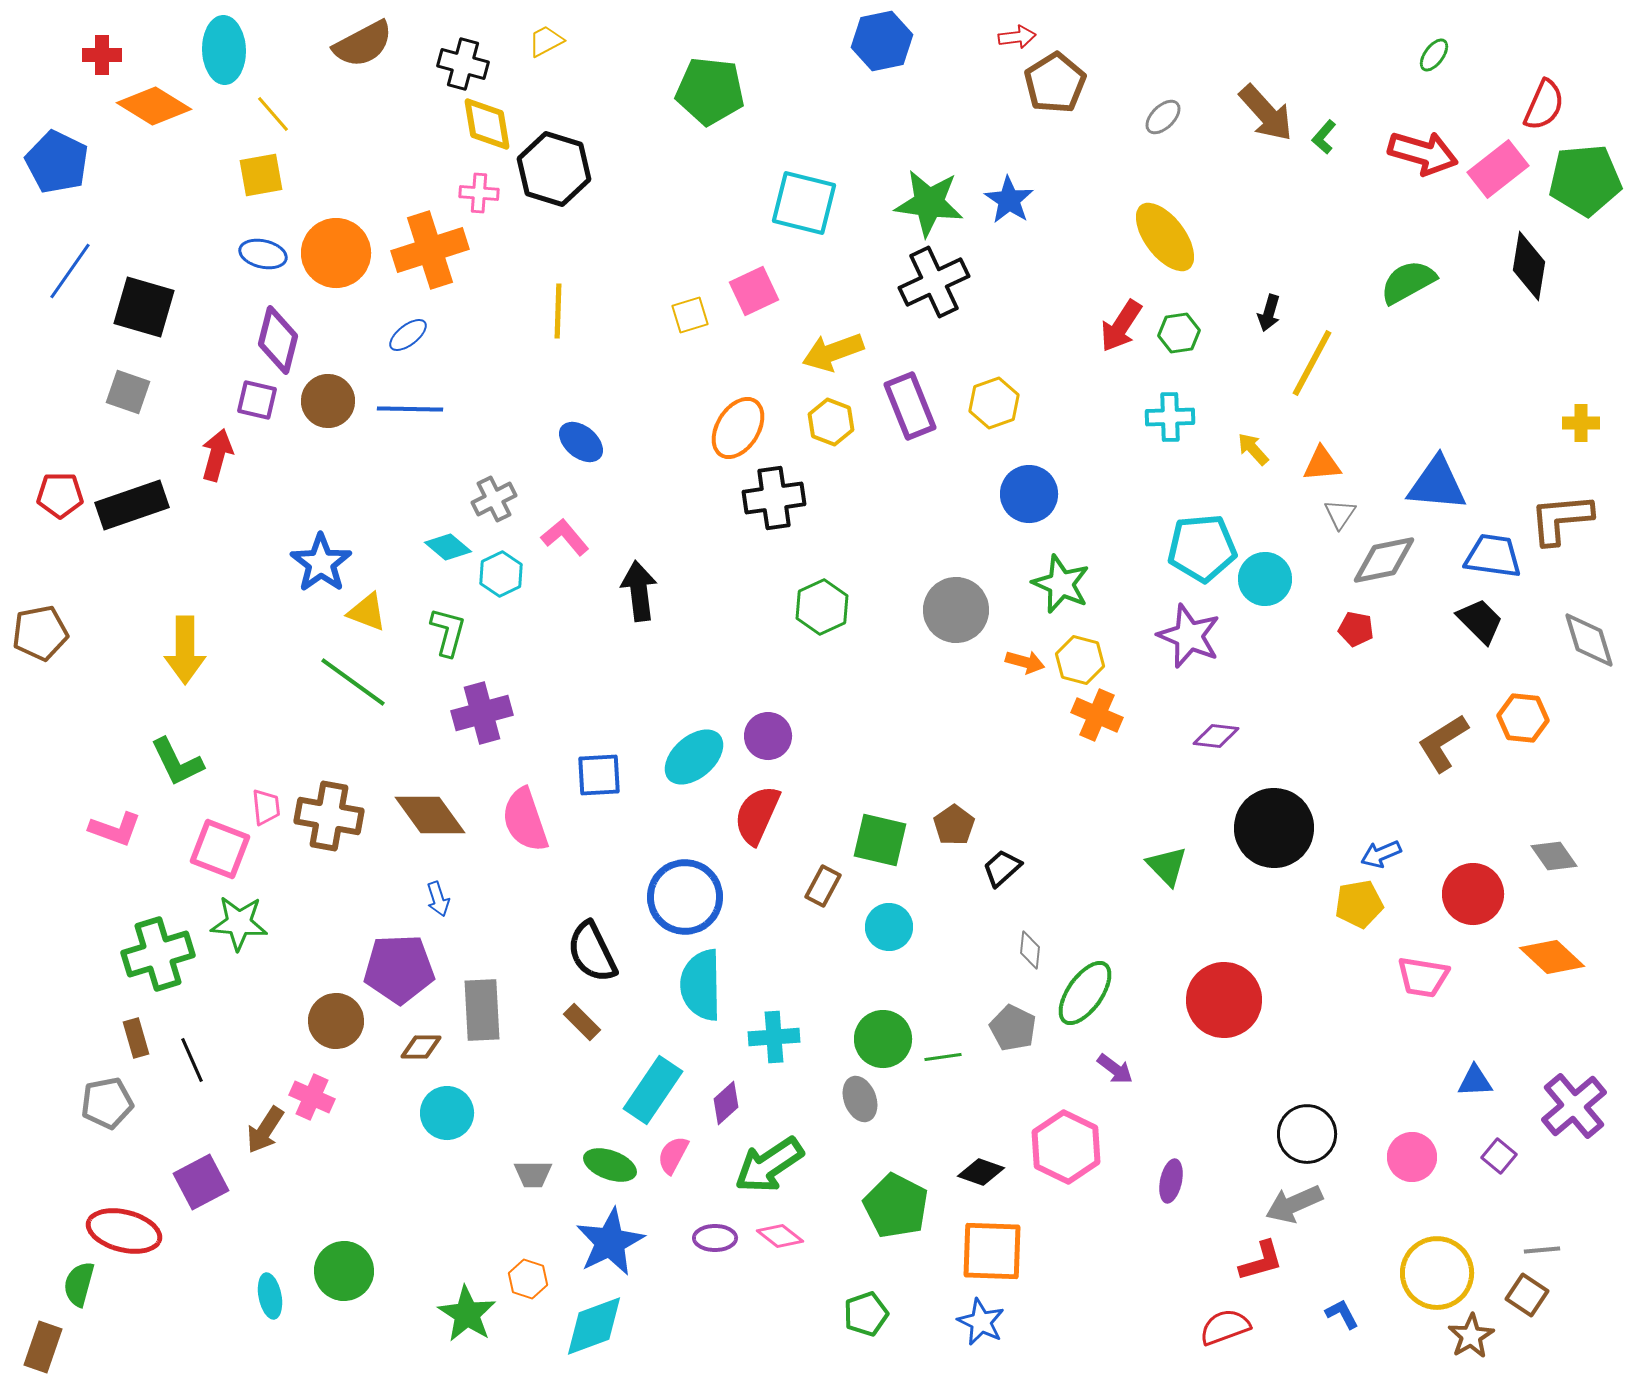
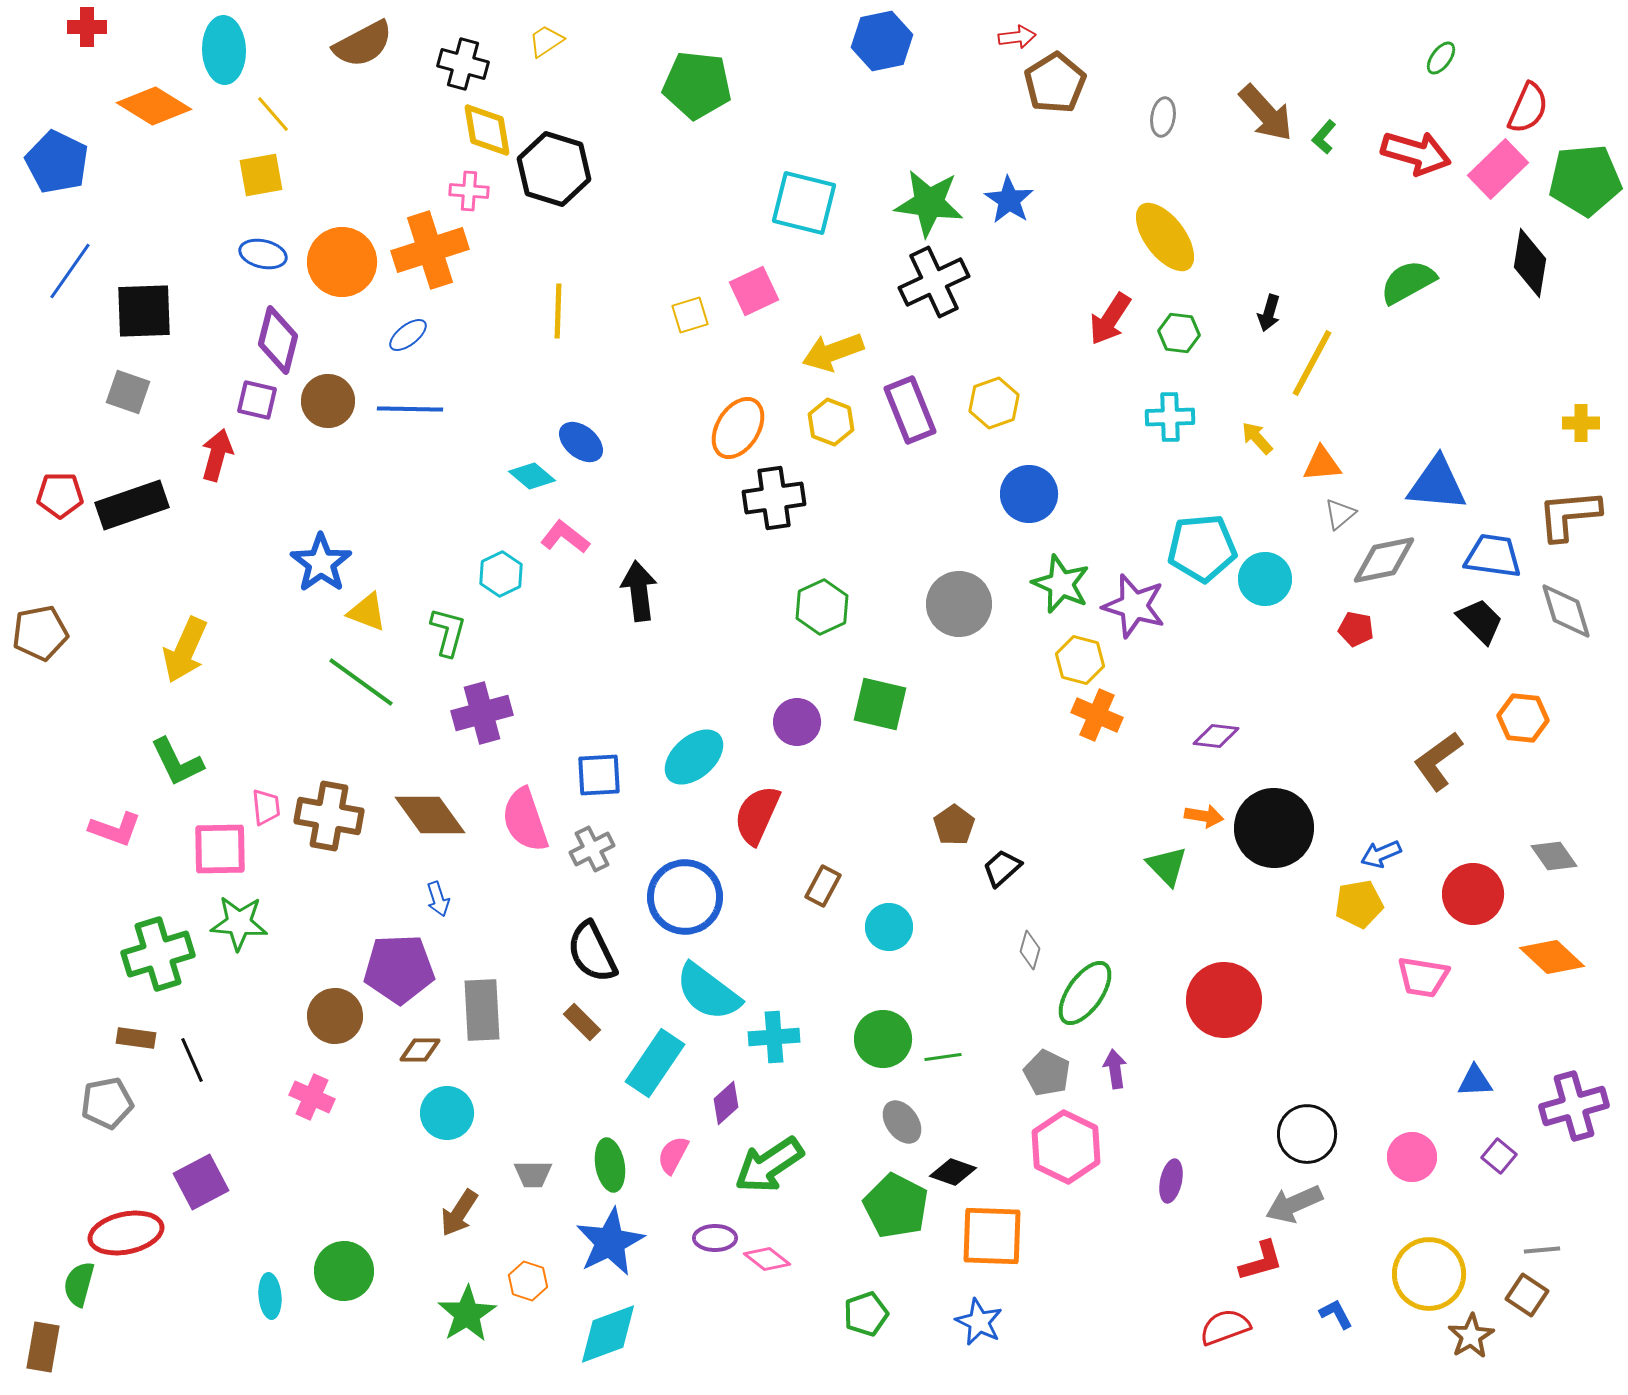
yellow trapezoid at (546, 41): rotated 6 degrees counterclockwise
red cross at (102, 55): moved 15 px left, 28 px up
green ellipse at (1434, 55): moved 7 px right, 3 px down
green pentagon at (710, 91): moved 13 px left, 6 px up
red semicircle at (1544, 105): moved 16 px left, 3 px down
gray ellipse at (1163, 117): rotated 36 degrees counterclockwise
yellow diamond at (487, 124): moved 6 px down
red arrow at (1423, 153): moved 7 px left
pink rectangle at (1498, 169): rotated 6 degrees counterclockwise
pink cross at (479, 193): moved 10 px left, 2 px up
orange circle at (336, 253): moved 6 px right, 9 px down
black diamond at (1529, 266): moved 1 px right, 3 px up
black square at (144, 307): moved 4 px down; rotated 18 degrees counterclockwise
red arrow at (1121, 326): moved 11 px left, 7 px up
green hexagon at (1179, 333): rotated 15 degrees clockwise
purple rectangle at (910, 406): moved 4 px down
yellow arrow at (1253, 449): moved 4 px right, 11 px up
gray cross at (494, 499): moved 98 px right, 350 px down
gray triangle at (1340, 514): rotated 16 degrees clockwise
brown L-shape at (1561, 519): moved 8 px right, 4 px up
pink L-shape at (565, 537): rotated 12 degrees counterclockwise
cyan diamond at (448, 547): moved 84 px right, 71 px up
gray circle at (956, 610): moved 3 px right, 6 px up
purple star at (1189, 636): moved 55 px left, 30 px up; rotated 6 degrees counterclockwise
gray diamond at (1589, 640): moved 23 px left, 29 px up
yellow arrow at (185, 650): rotated 24 degrees clockwise
orange arrow at (1025, 662): moved 179 px right, 154 px down; rotated 6 degrees counterclockwise
green line at (353, 682): moved 8 px right
purple circle at (768, 736): moved 29 px right, 14 px up
brown L-shape at (1443, 743): moved 5 px left, 18 px down; rotated 4 degrees counterclockwise
green square at (880, 840): moved 136 px up
pink square at (220, 849): rotated 22 degrees counterclockwise
gray diamond at (1030, 950): rotated 9 degrees clockwise
cyan semicircle at (701, 985): moved 7 px right, 7 px down; rotated 52 degrees counterclockwise
brown circle at (336, 1021): moved 1 px left, 5 px up
gray pentagon at (1013, 1028): moved 34 px right, 45 px down
brown rectangle at (136, 1038): rotated 66 degrees counterclockwise
brown diamond at (421, 1047): moved 1 px left, 3 px down
purple arrow at (1115, 1069): rotated 135 degrees counterclockwise
cyan rectangle at (653, 1090): moved 2 px right, 27 px up
gray ellipse at (860, 1099): moved 42 px right, 23 px down; rotated 15 degrees counterclockwise
purple cross at (1574, 1106): rotated 24 degrees clockwise
brown arrow at (265, 1130): moved 194 px right, 83 px down
green ellipse at (610, 1165): rotated 60 degrees clockwise
black diamond at (981, 1172): moved 28 px left
red ellipse at (124, 1231): moved 2 px right, 2 px down; rotated 26 degrees counterclockwise
pink diamond at (780, 1236): moved 13 px left, 23 px down
orange square at (992, 1251): moved 15 px up
yellow circle at (1437, 1273): moved 8 px left, 1 px down
orange hexagon at (528, 1279): moved 2 px down
cyan ellipse at (270, 1296): rotated 6 degrees clockwise
green star at (467, 1314): rotated 8 degrees clockwise
blue L-shape at (1342, 1314): moved 6 px left
blue star at (981, 1322): moved 2 px left
cyan diamond at (594, 1326): moved 14 px right, 8 px down
brown rectangle at (43, 1347): rotated 9 degrees counterclockwise
